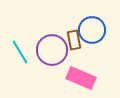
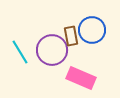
brown rectangle: moved 3 px left, 4 px up
